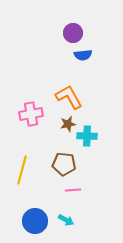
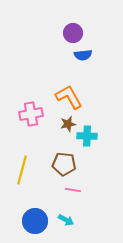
pink line: rotated 14 degrees clockwise
